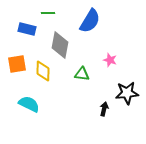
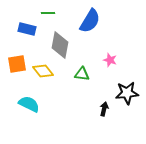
yellow diamond: rotated 40 degrees counterclockwise
